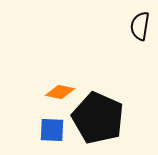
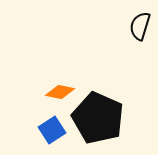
black semicircle: rotated 8 degrees clockwise
blue square: rotated 36 degrees counterclockwise
